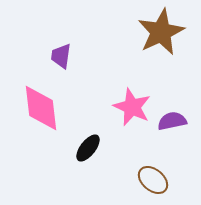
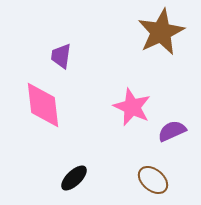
pink diamond: moved 2 px right, 3 px up
purple semicircle: moved 10 px down; rotated 12 degrees counterclockwise
black ellipse: moved 14 px left, 30 px down; rotated 8 degrees clockwise
